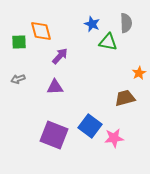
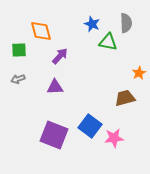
green square: moved 8 px down
